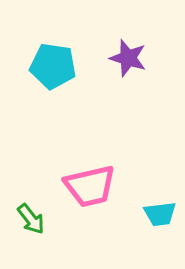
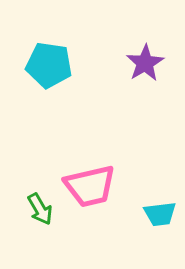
purple star: moved 17 px right, 5 px down; rotated 24 degrees clockwise
cyan pentagon: moved 4 px left, 1 px up
green arrow: moved 9 px right, 10 px up; rotated 8 degrees clockwise
